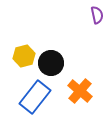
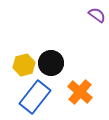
purple semicircle: rotated 42 degrees counterclockwise
yellow hexagon: moved 9 px down
orange cross: moved 1 px down
